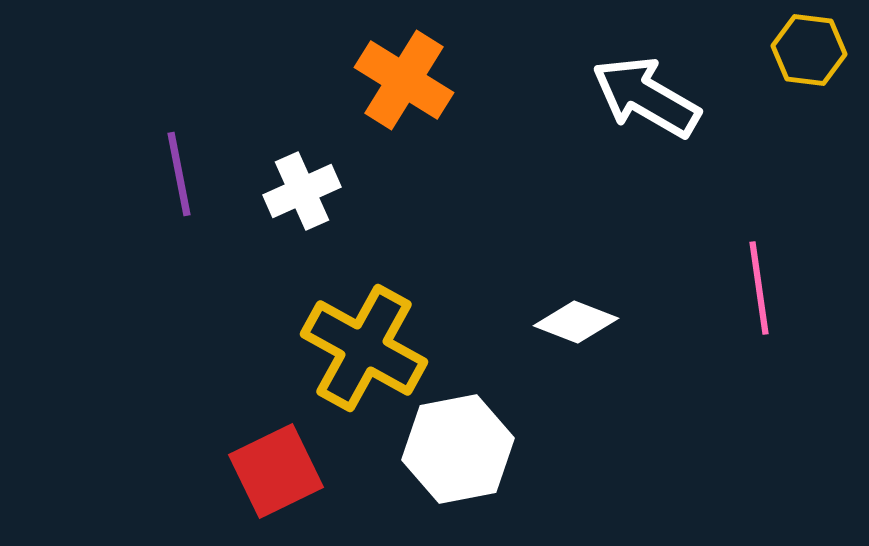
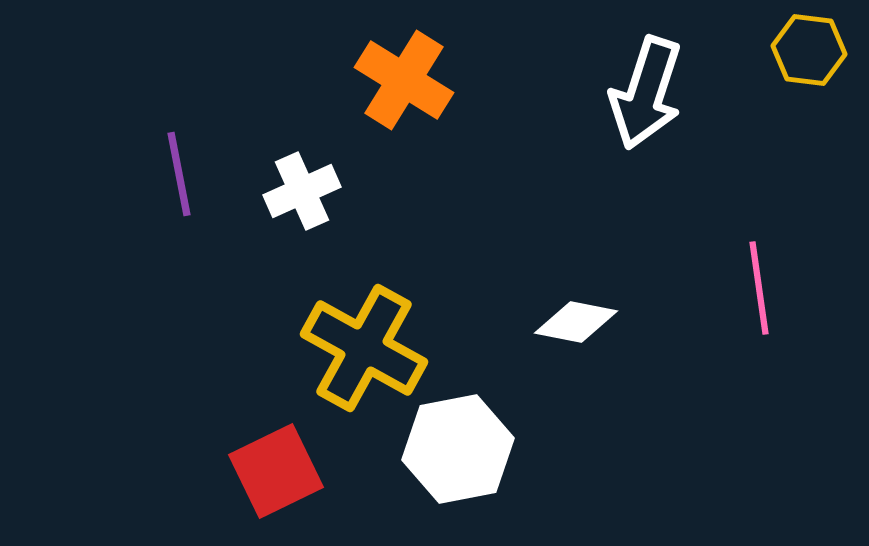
white arrow: moved 4 px up; rotated 102 degrees counterclockwise
white diamond: rotated 10 degrees counterclockwise
